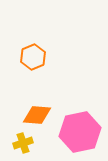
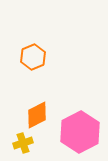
orange diamond: rotated 32 degrees counterclockwise
pink hexagon: rotated 15 degrees counterclockwise
